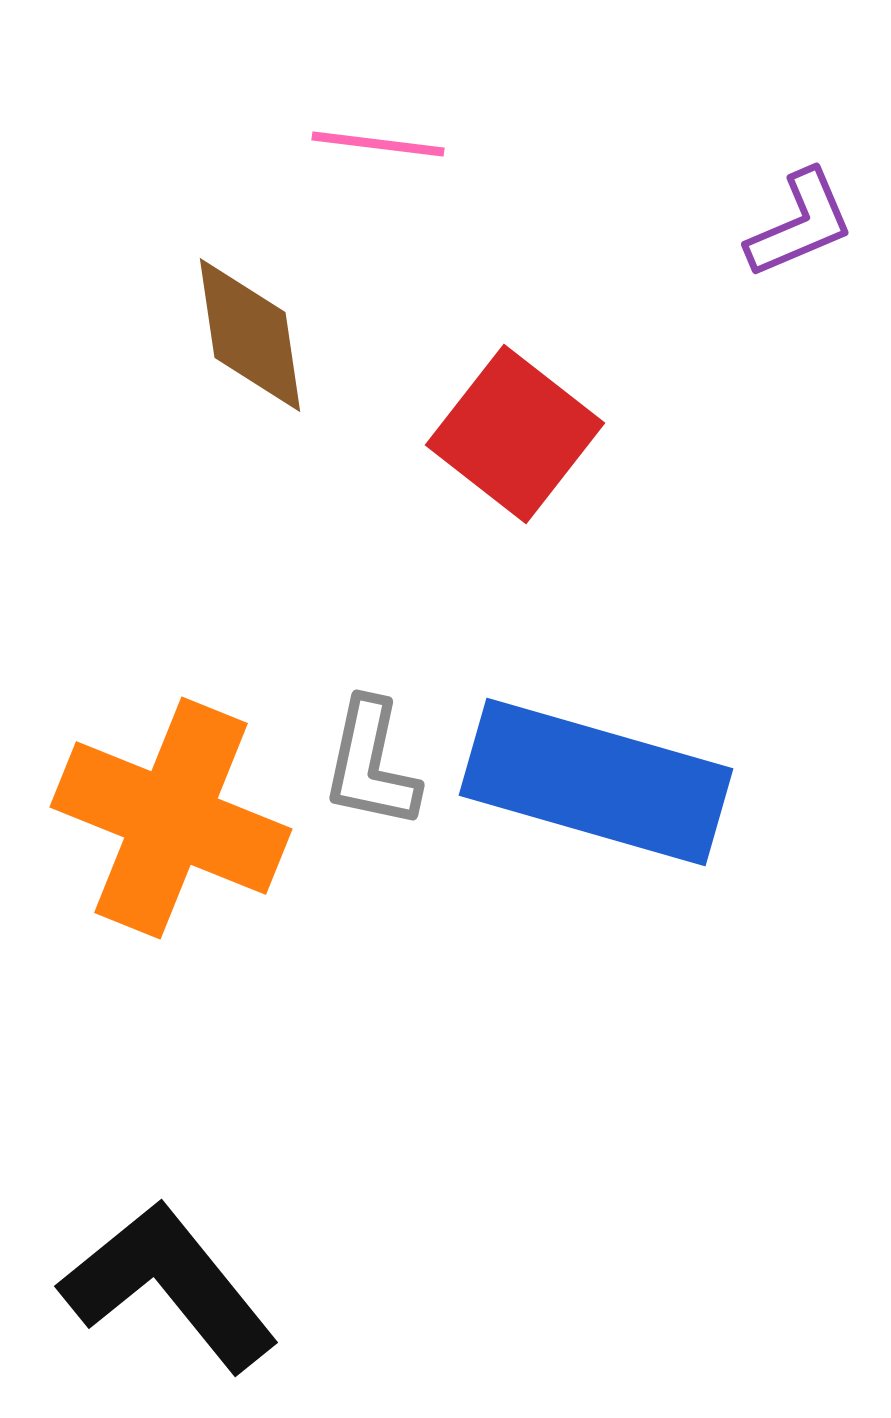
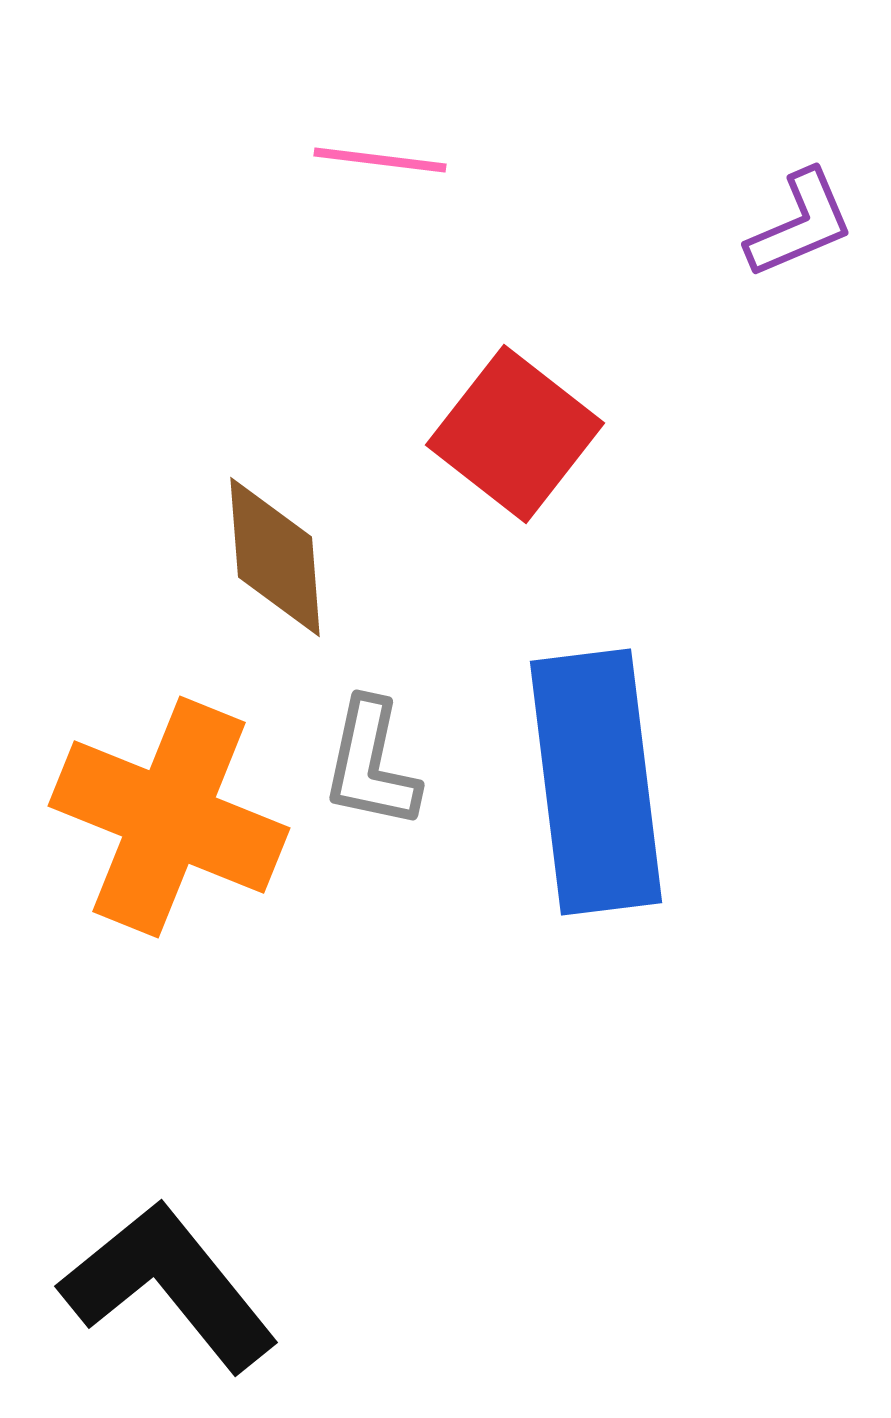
pink line: moved 2 px right, 16 px down
brown diamond: moved 25 px right, 222 px down; rotated 4 degrees clockwise
blue rectangle: rotated 67 degrees clockwise
orange cross: moved 2 px left, 1 px up
